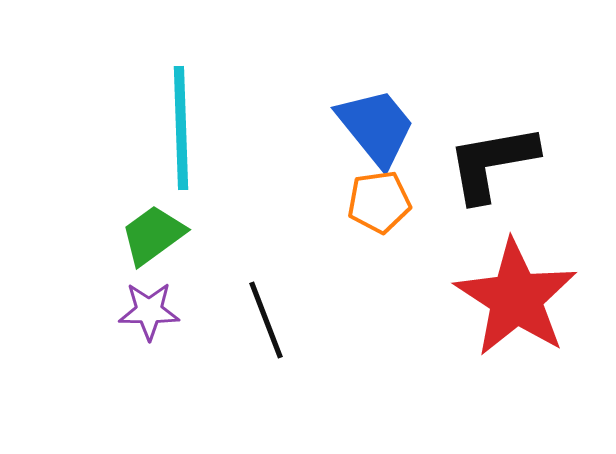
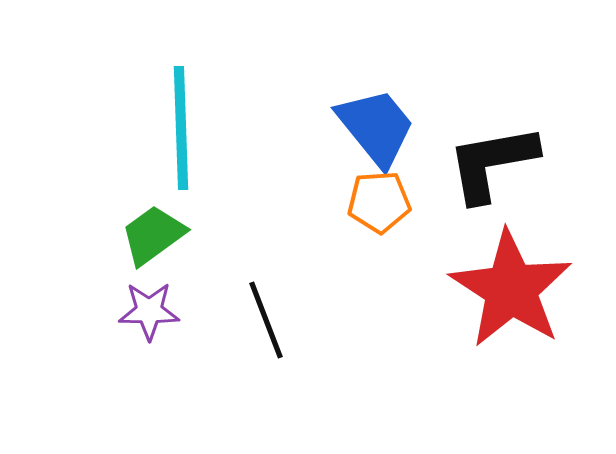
orange pentagon: rotated 4 degrees clockwise
red star: moved 5 px left, 9 px up
